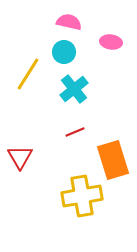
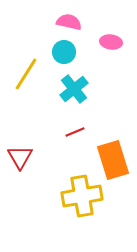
yellow line: moved 2 px left
